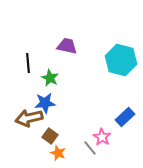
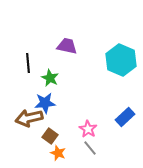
cyan hexagon: rotated 8 degrees clockwise
pink star: moved 14 px left, 8 px up
